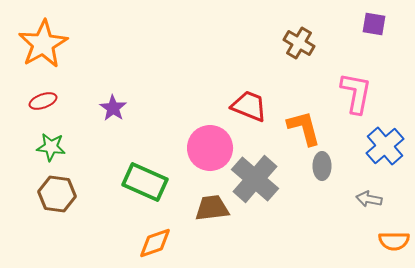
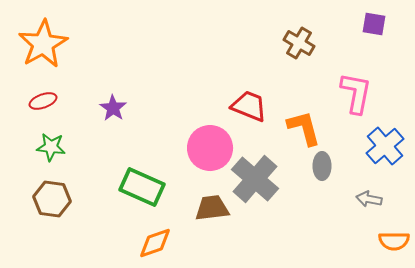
green rectangle: moved 3 px left, 5 px down
brown hexagon: moved 5 px left, 5 px down
